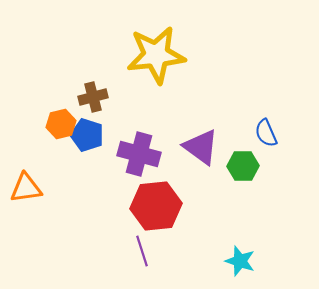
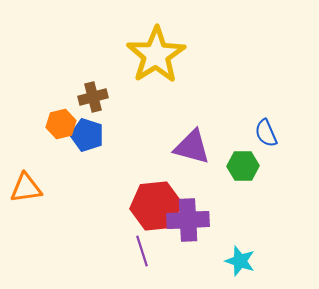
yellow star: rotated 26 degrees counterclockwise
purple triangle: moved 9 px left; rotated 21 degrees counterclockwise
purple cross: moved 49 px right, 66 px down; rotated 18 degrees counterclockwise
